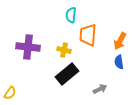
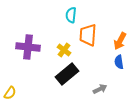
yellow cross: rotated 24 degrees clockwise
